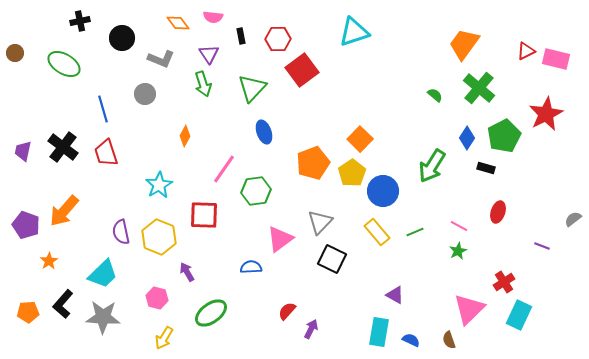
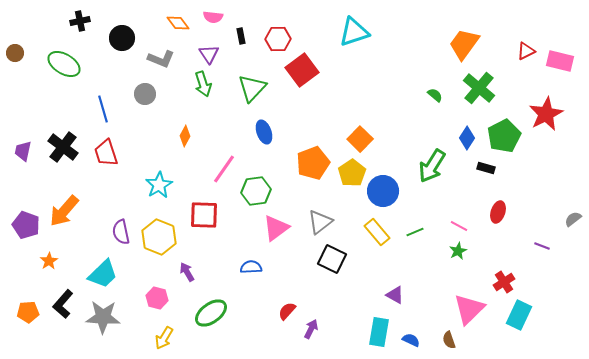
pink rectangle at (556, 59): moved 4 px right, 2 px down
gray triangle at (320, 222): rotated 8 degrees clockwise
pink triangle at (280, 239): moved 4 px left, 11 px up
